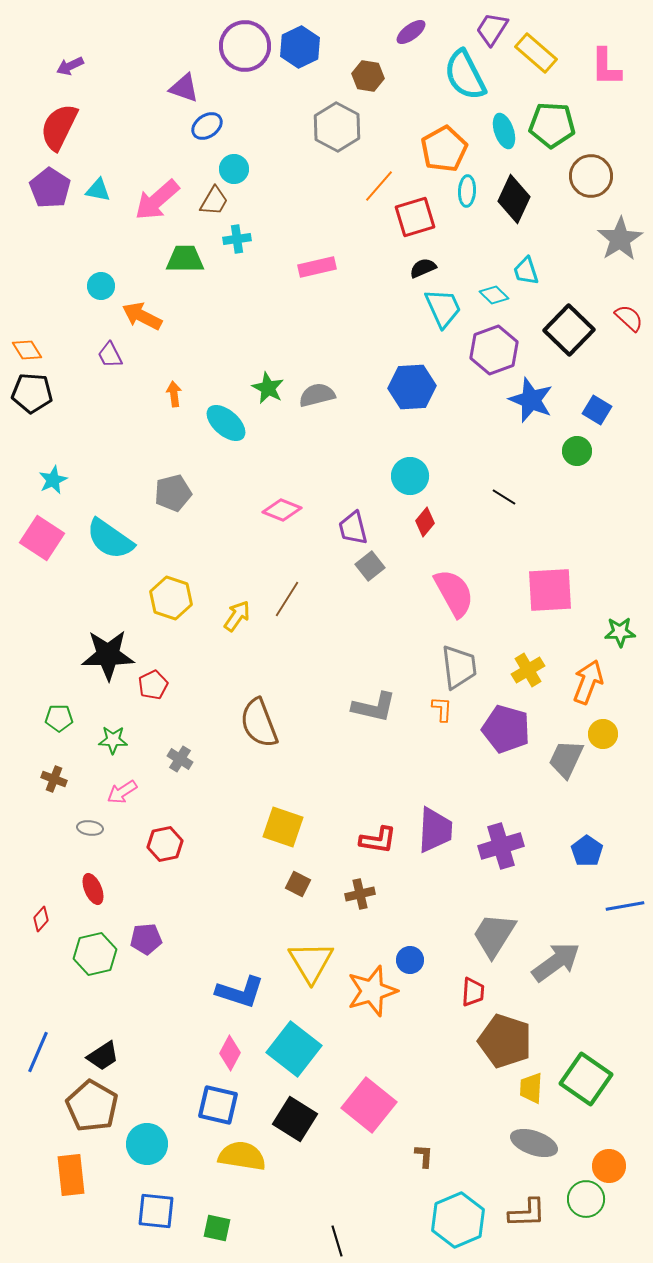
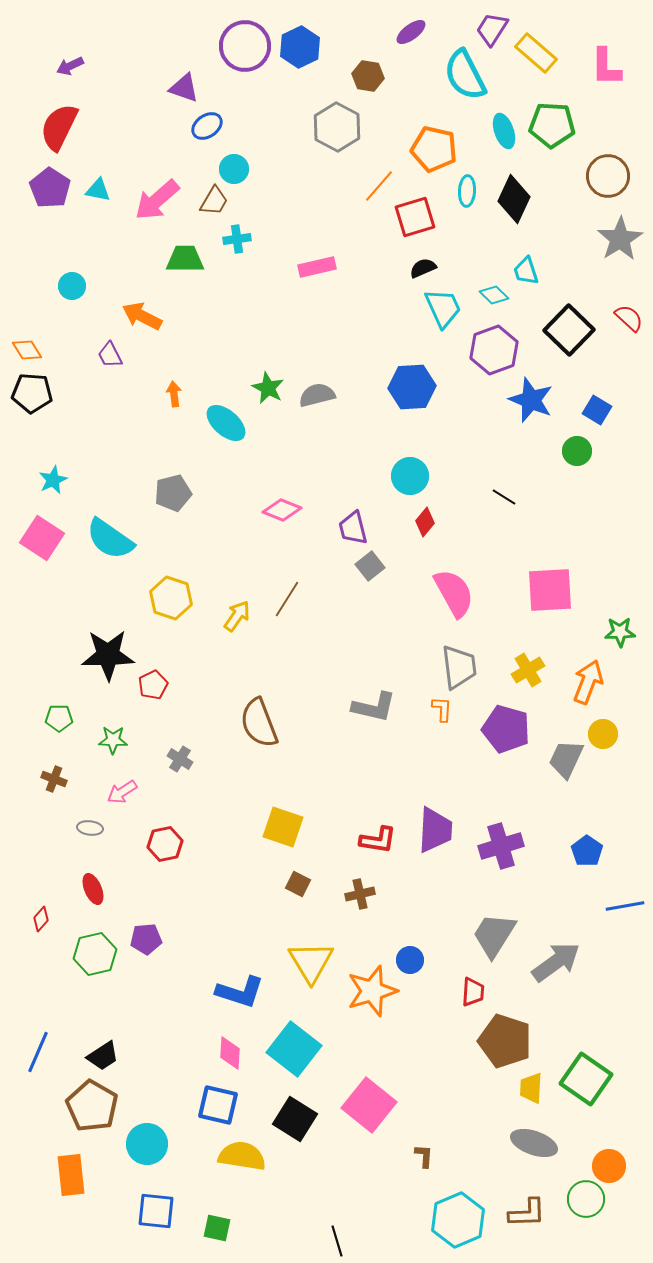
orange pentagon at (444, 149): moved 10 px left; rotated 30 degrees counterclockwise
brown circle at (591, 176): moved 17 px right
cyan circle at (101, 286): moved 29 px left
pink diamond at (230, 1053): rotated 24 degrees counterclockwise
